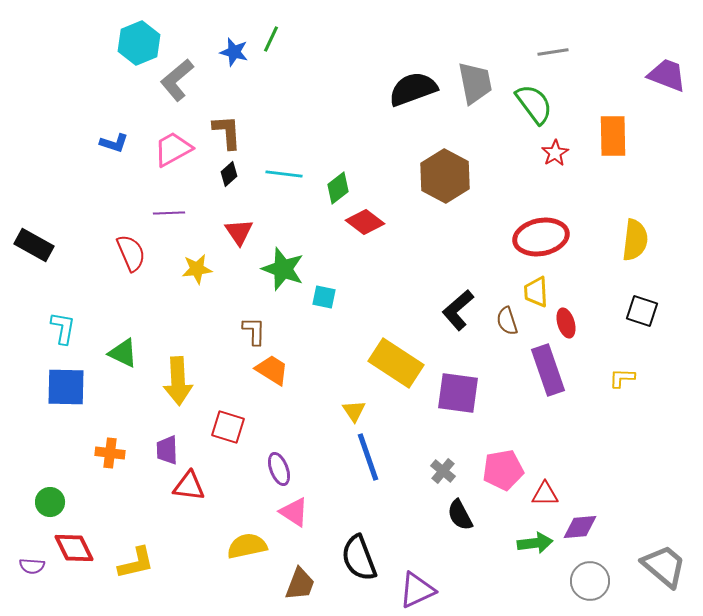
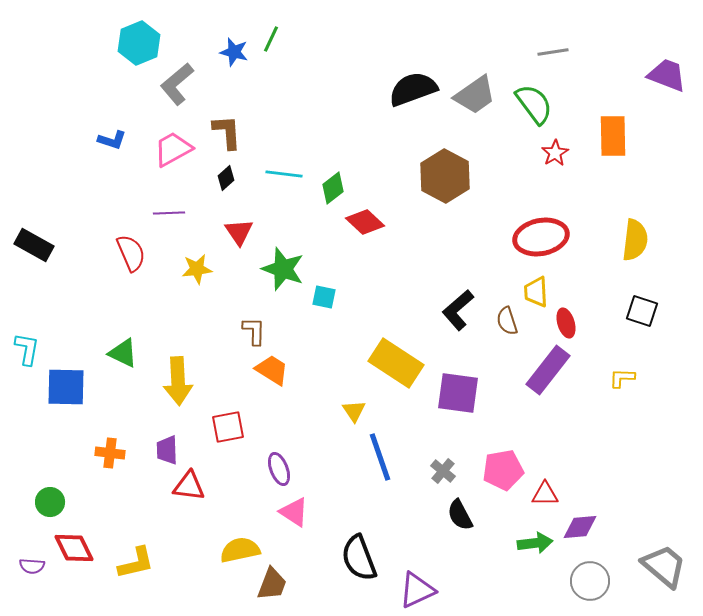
gray L-shape at (177, 80): moved 4 px down
gray trapezoid at (475, 83): moved 12 px down; rotated 66 degrees clockwise
blue L-shape at (114, 143): moved 2 px left, 3 px up
black diamond at (229, 174): moved 3 px left, 4 px down
green diamond at (338, 188): moved 5 px left
red diamond at (365, 222): rotated 6 degrees clockwise
cyan L-shape at (63, 328): moved 36 px left, 21 px down
purple rectangle at (548, 370): rotated 57 degrees clockwise
red square at (228, 427): rotated 28 degrees counterclockwise
blue line at (368, 457): moved 12 px right
yellow semicircle at (247, 546): moved 7 px left, 4 px down
brown trapezoid at (300, 584): moved 28 px left
